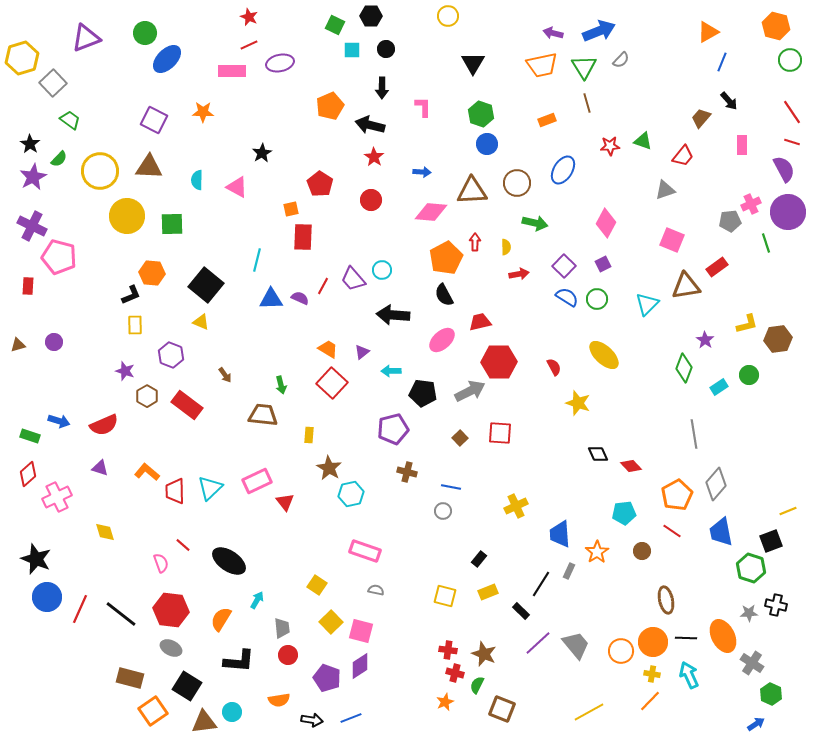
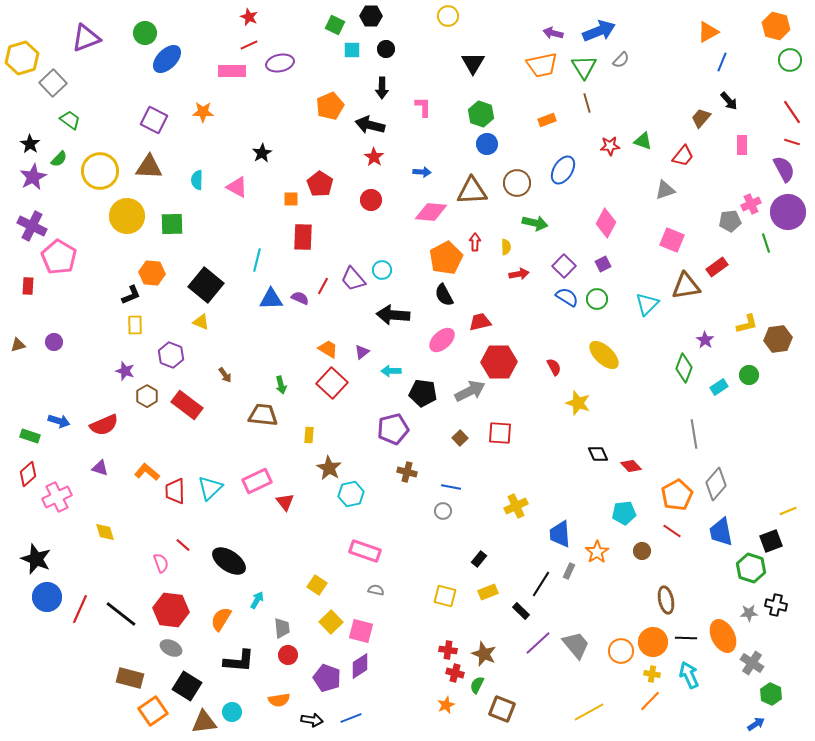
orange square at (291, 209): moved 10 px up; rotated 14 degrees clockwise
pink pentagon at (59, 257): rotated 16 degrees clockwise
orange star at (445, 702): moved 1 px right, 3 px down
